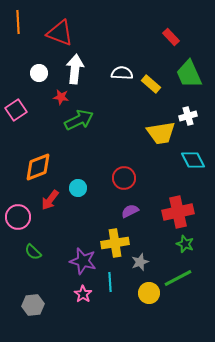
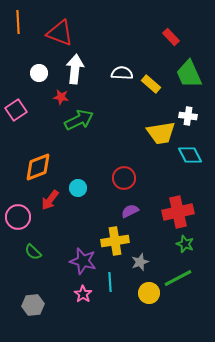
white cross: rotated 24 degrees clockwise
cyan diamond: moved 3 px left, 5 px up
yellow cross: moved 2 px up
